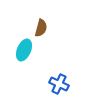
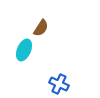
brown semicircle: rotated 18 degrees clockwise
